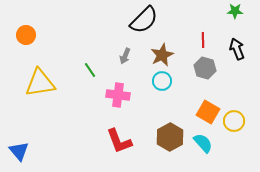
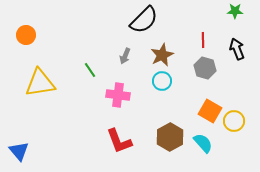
orange square: moved 2 px right, 1 px up
